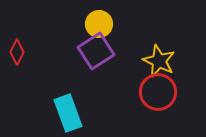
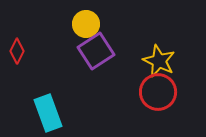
yellow circle: moved 13 px left
red diamond: moved 1 px up
cyan rectangle: moved 20 px left
